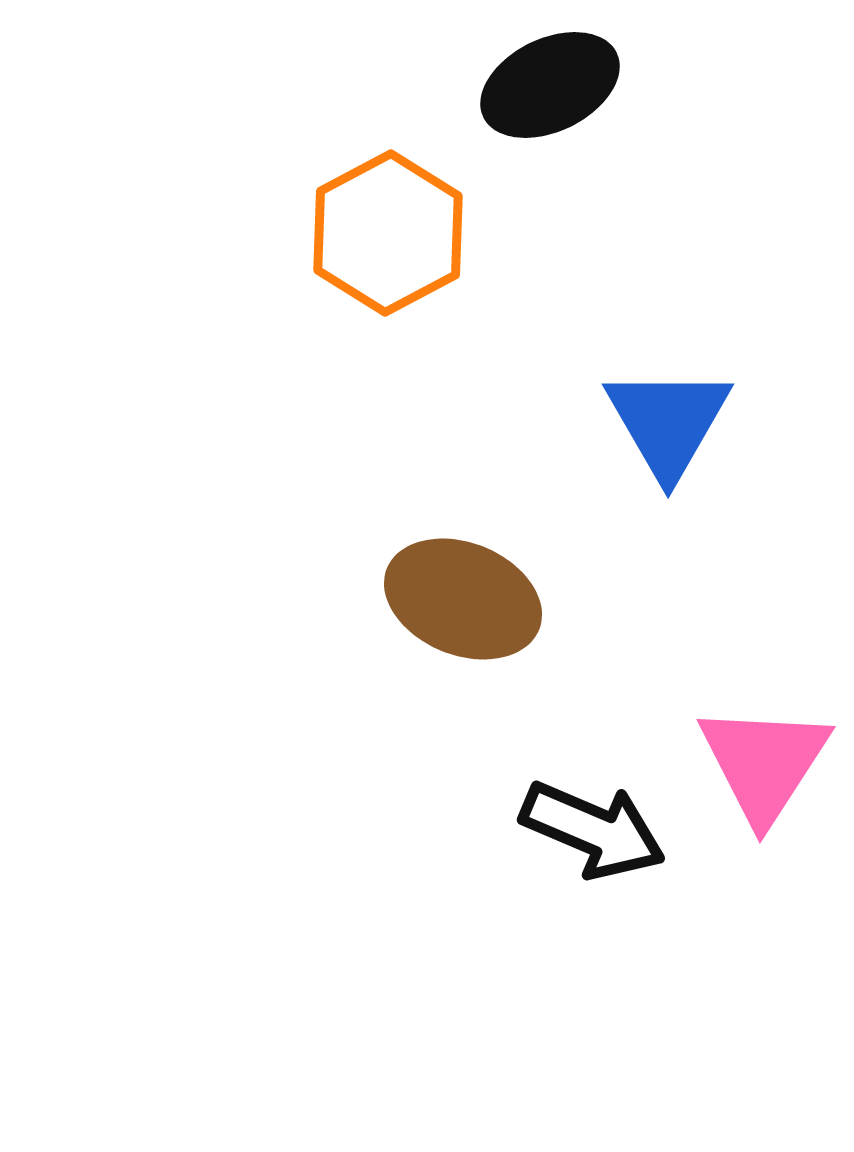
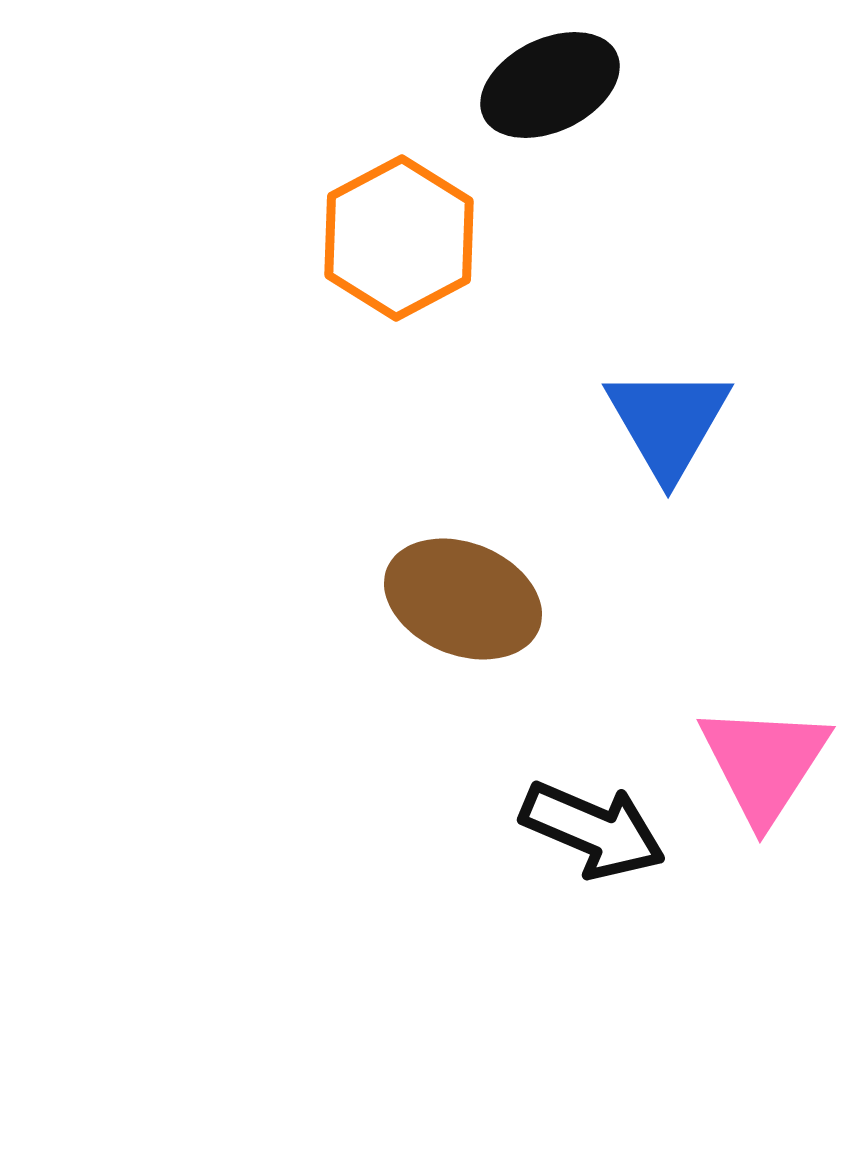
orange hexagon: moved 11 px right, 5 px down
